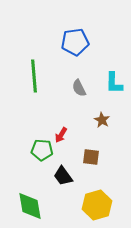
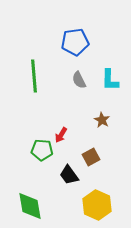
cyan L-shape: moved 4 px left, 3 px up
gray semicircle: moved 8 px up
brown square: rotated 36 degrees counterclockwise
black trapezoid: moved 6 px right, 1 px up
yellow hexagon: rotated 20 degrees counterclockwise
